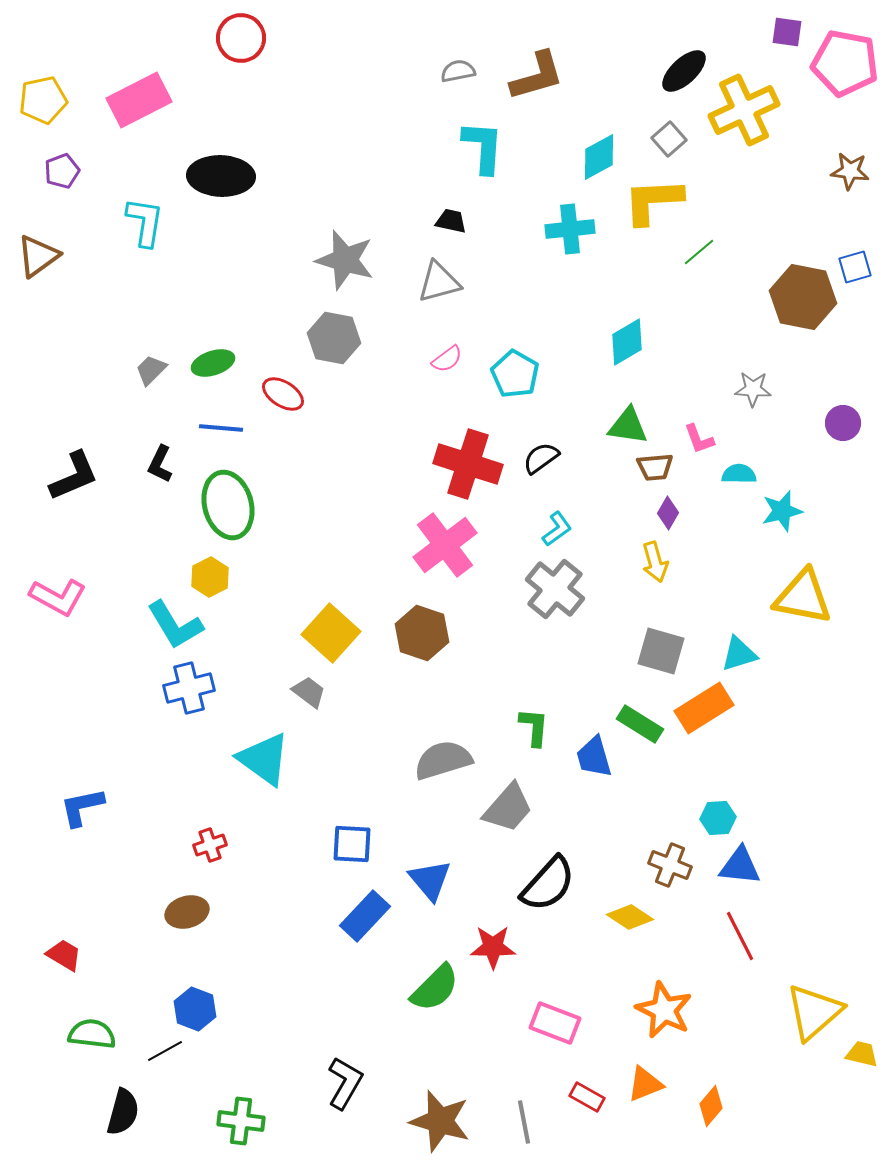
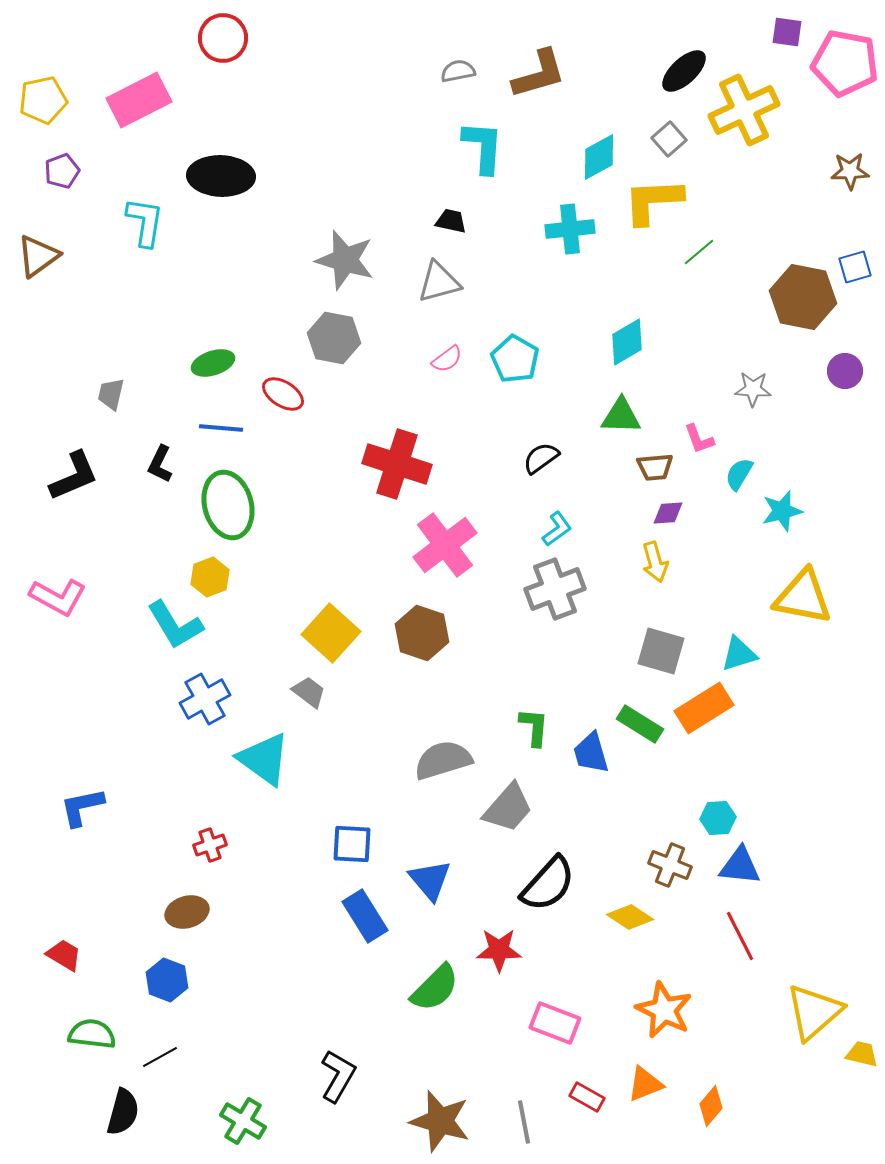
red circle at (241, 38): moved 18 px left
brown L-shape at (537, 76): moved 2 px right, 2 px up
brown star at (850, 171): rotated 9 degrees counterclockwise
gray trapezoid at (151, 370): moved 40 px left, 24 px down; rotated 32 degrees counterclockwise
cyan pentagon at (515, 374): moved 15 px up
purple circle at (843, 423): moved 2 px right, 52 px up
green triangle at (628, 426): moved 7 px left, 10 px up; rotated 6 degrees counterclockwise
red cross at (468, 464): moved 71 px left
cyan semicircle at (739, 474): rotated 60 degrees counterclockwise
purple diamond at (668, 513): rotated 56 degrees clockwise
yellow hexagon at (210, 577): rotated 6 degrees clockwise
gray cross at (555, 589): rotated 30 degrees clockwise
blue cross at (189, 688): moved 16 px right, 11 px down; rotated 15 degrees counterclockwise
blue trapezoid at (594, 757): moved 3 px left, 4 px up
blue rectangle at (365, 916): rotated 75 degrees counterclockwise
red star at (493, 947): moved 6 px right, 3 px down
blue hexagon at (195, 1009): moved 28 px left, 29 px up
black line at (165, 1051): moved 5 px left, 6 px down
black L-shape at (345, 1083): moved 7 px left, 7 px up
green cross at (241, 1121): moved 2 px right; rotated 24 degrees clockwise
